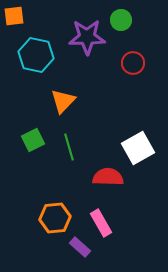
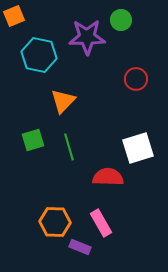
orange square: rotated 15 degrees counterclockwise
cyan hexagon: moved 3 px right
red circle: moved 3 px right, 16 px down
green square: rotated 10 degrees clockwise
white square: rotated 12 degrees clockwise
orange hexagon: moved 4 px down; rotated 8 degrees clockwise
purple rectangle: rotated 20 degrees counterclockwise
